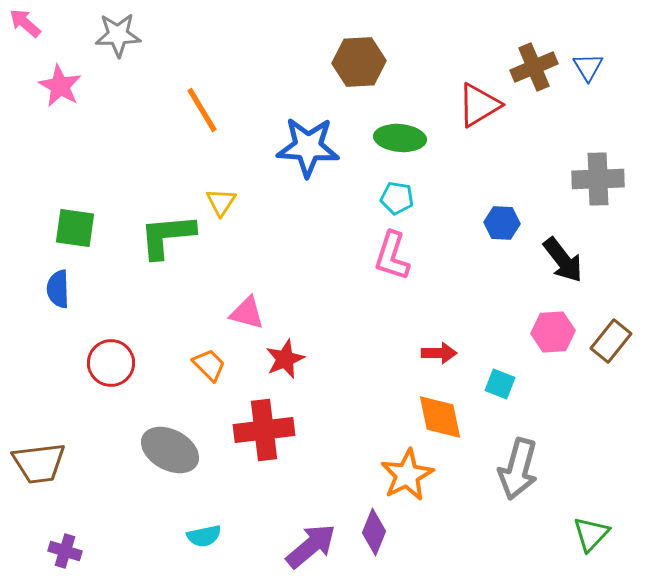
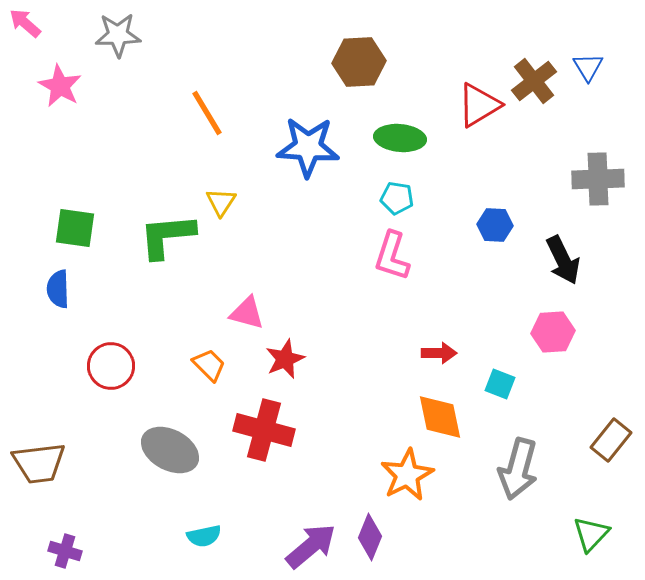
brown cross: moved 14 px down; rotated 15 degrees counterclockwise
orange line: moved 5 px right, 3 px down
blue hexagon: moved 7 px left, 2 px down
black arrow: rotated 12 degrees clockwise
brown rectangle: moved 99 px down
red circle: moved 3 px down
red cross: rotated 22 degrees clockwise
purple diamond: moved 4 px left, 5 px down
